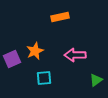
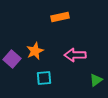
purple square: rotated 24 degrees counterclockwise
